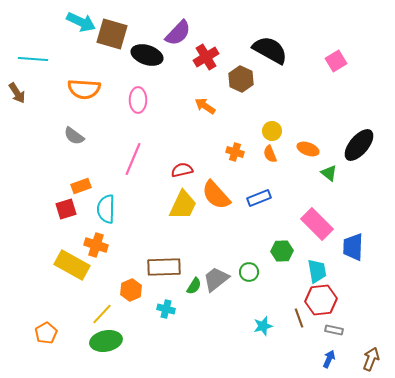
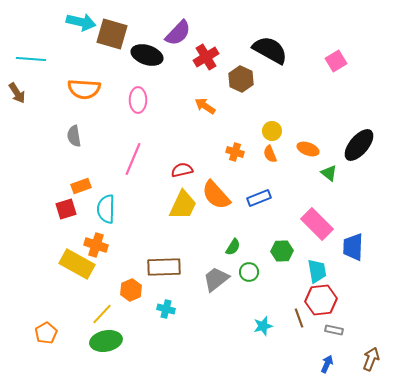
cyan arrow at (81, 22): rotated 12 degrees counterclockwise
cyan line at (33, 59): moved 2 px left
gray semicircle at (74, 136): rotated 45 degrees clockwise
yellow rectangle at (72, 265): moved 5 px right, 1 px up
green semicircle at (194, 286): moved 39 px right, 39 px up
blue arrow at (329, 359): moved 2 px left, 5 px down
